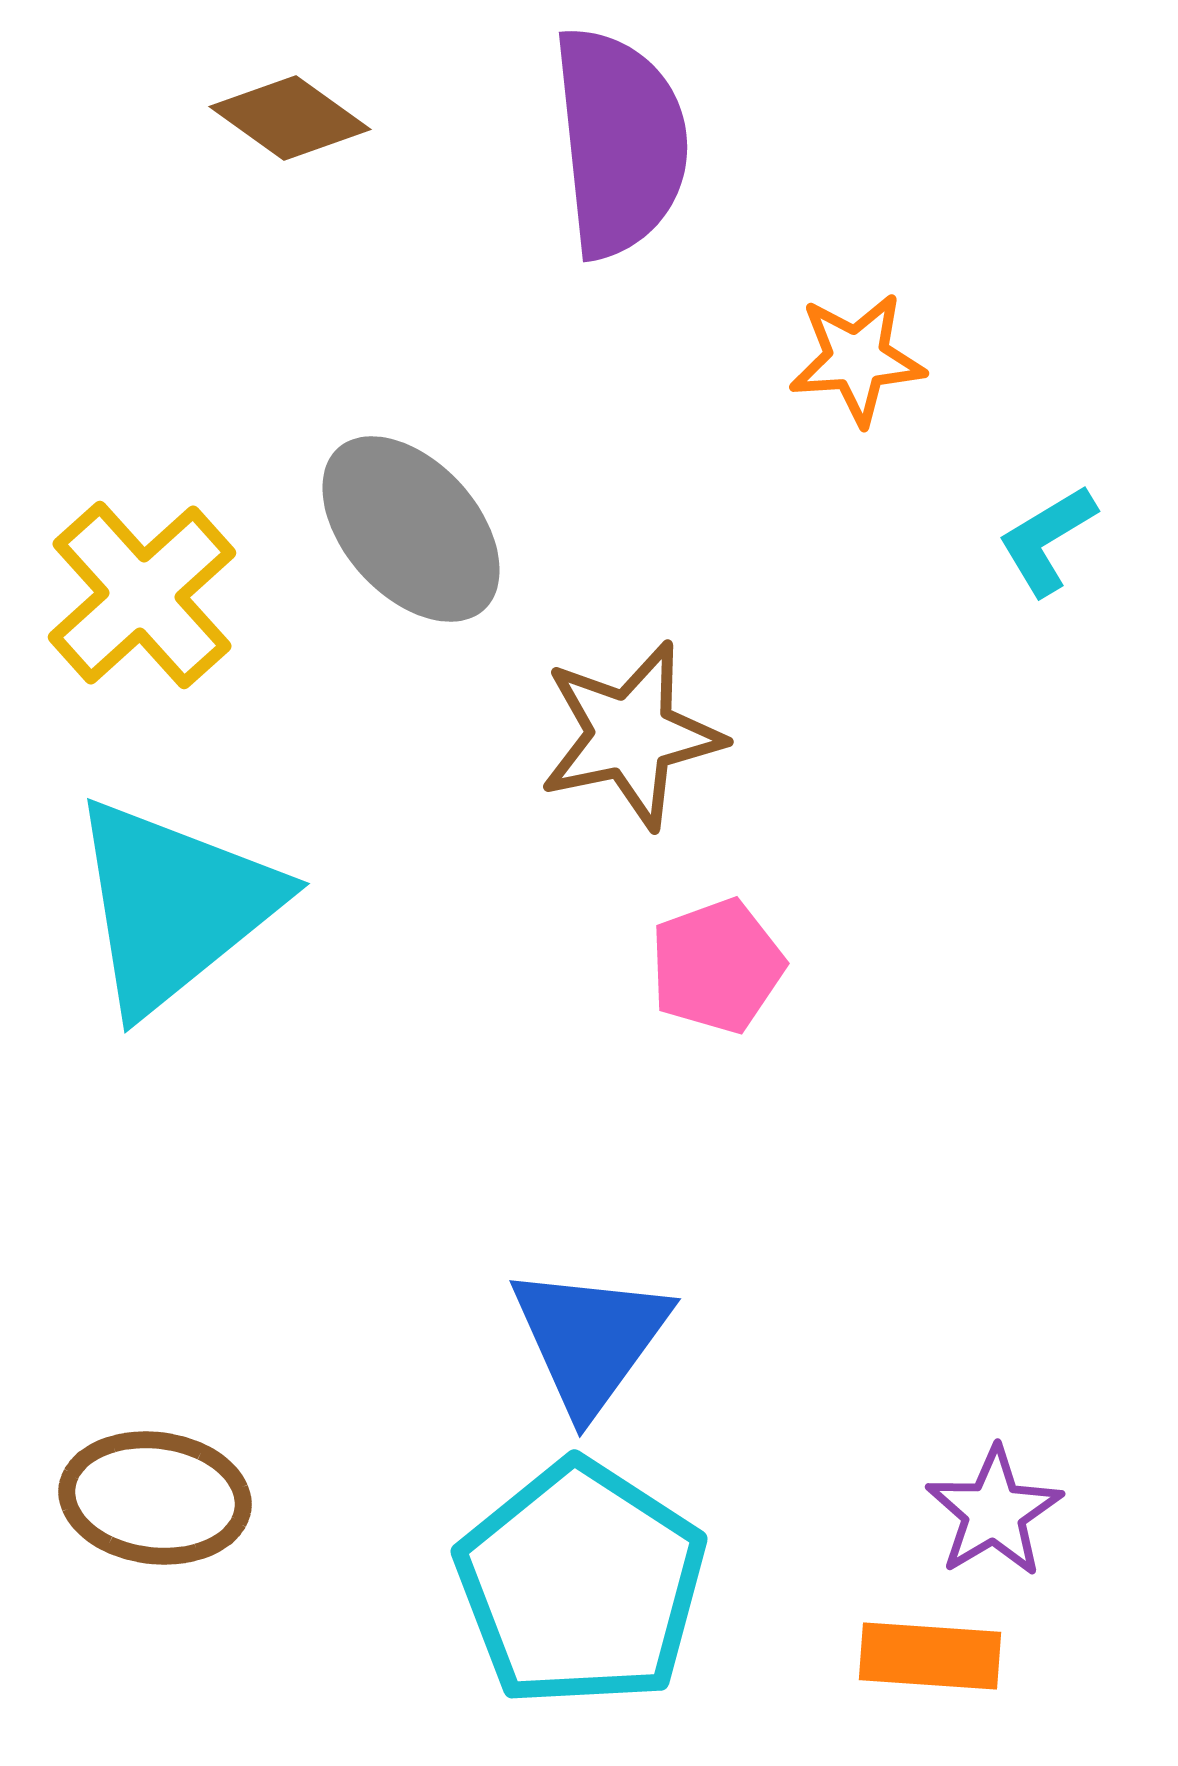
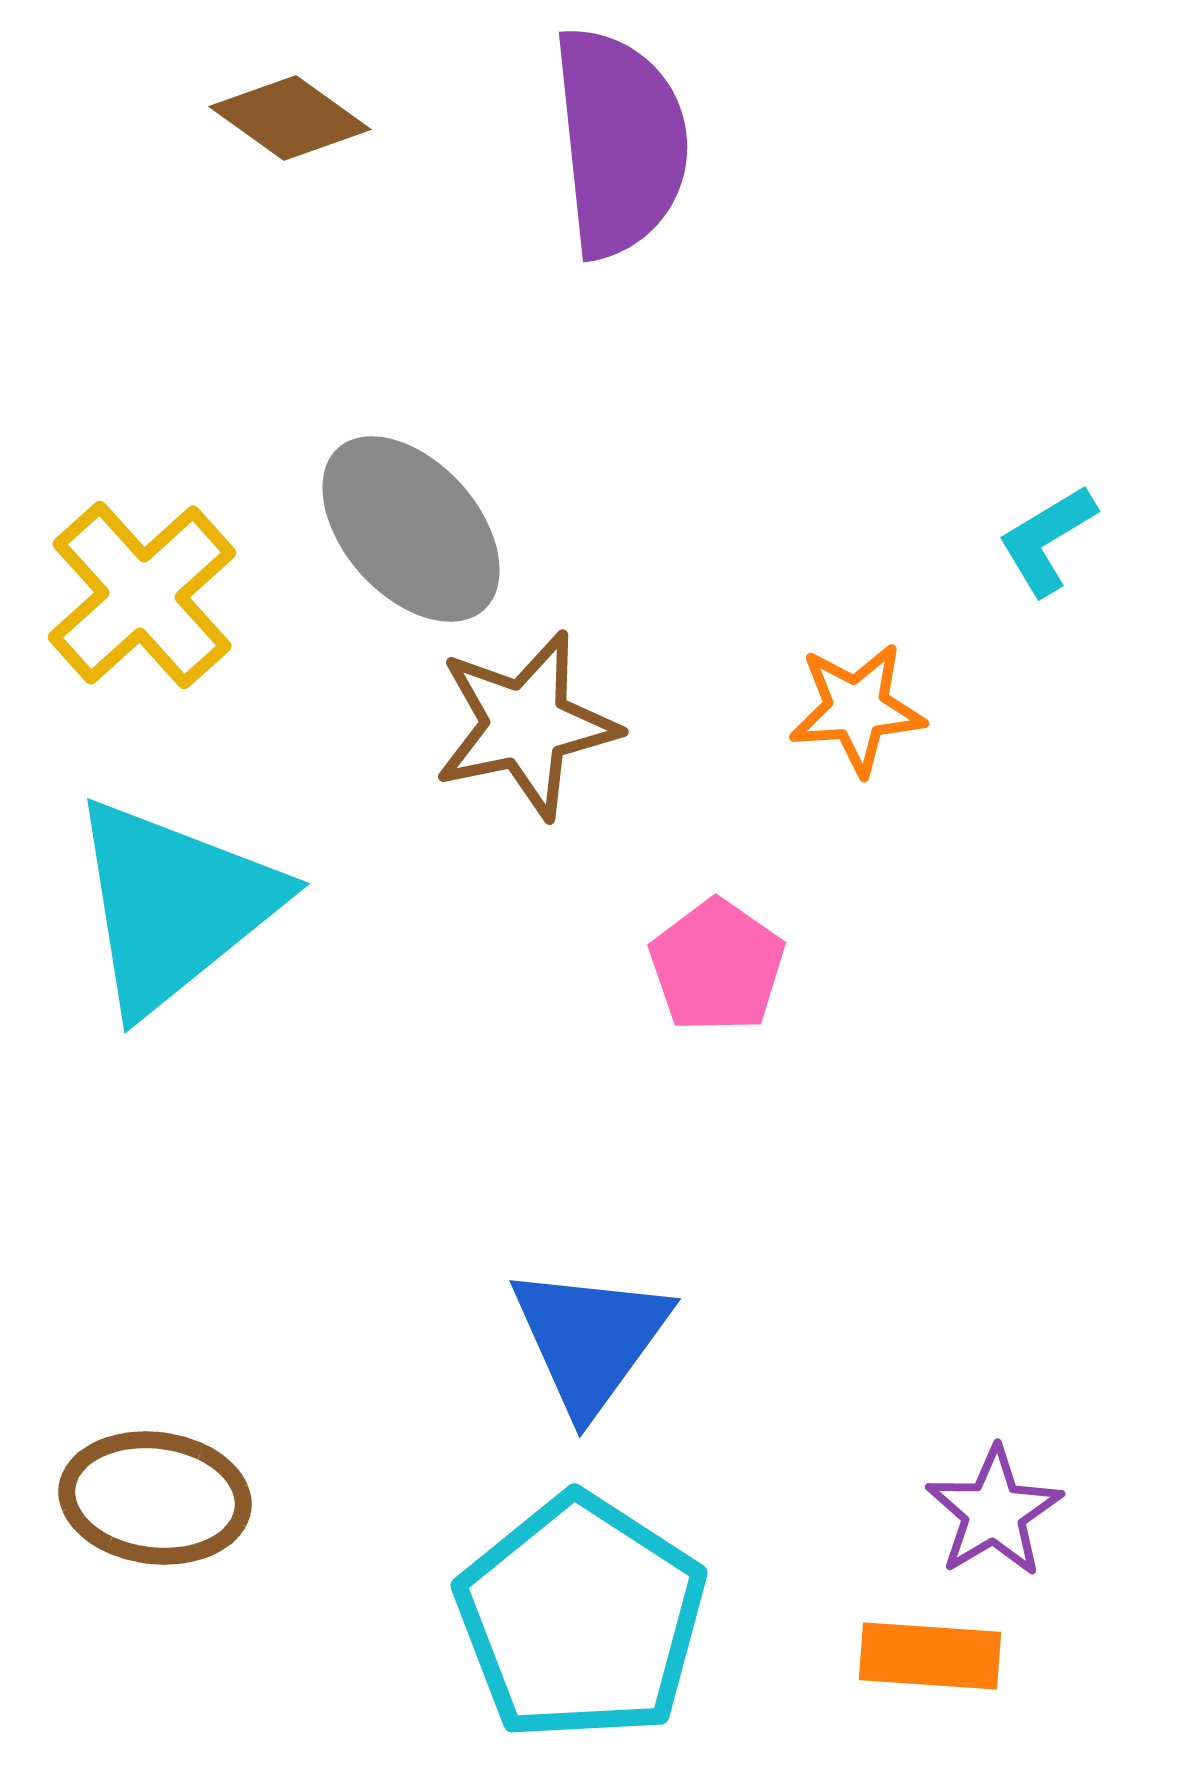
orange star: moved 350 px down
brown star: moved 105 px left, 10 px up
pink pentagon: rotated 17 degrees counterclockwise
cyan pentagon: moved 34 px down
